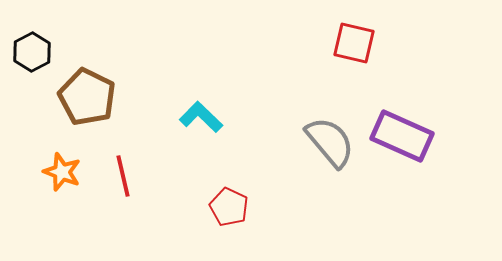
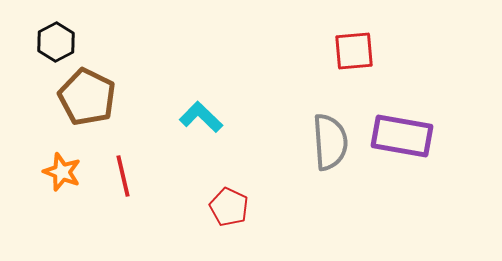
red square: moved 8 px down; rotated 18 degrees counterclockwise
black hexagon: moved 24 px right, 10 px up
purple rectangle: rotated 14 degrees counterclockwise
gray semicircle: rotated 36 degrees clockwise
